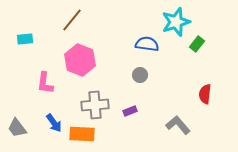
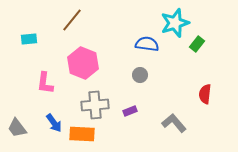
cyan star: moved 1 px left, 1 px down
cyan rectangle: moved 4 px right
pink hexagon: moved 3 px right, 3 px down
gray L-shape: moved 4 px left, 2 px up
